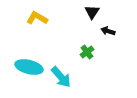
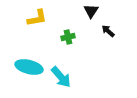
black triangle: moved 1 px left, 1 px up
yellow L-shape: rotated 140 degrees clockwise
black arrow: rotated 24 degrees clockwise
green cross: moved 19 px left, 15 px up; rotated 24 degrees clockwise
